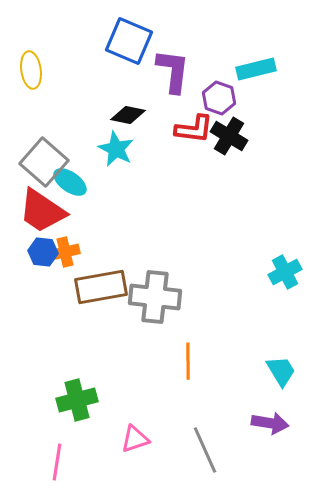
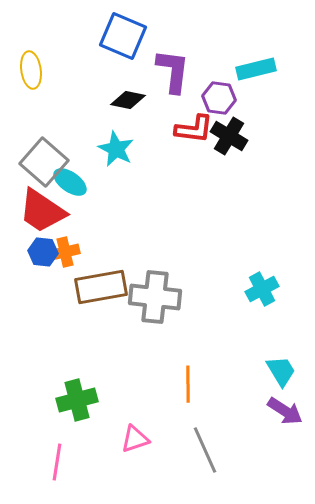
blue square: moved 6 px left, 5 px up
purple hexagon: rotated 12 degrees counterclockwise
black diamond: moved 15 px up
cyan cross: moved 23 px left, 17 px down
orange line: moved 23 px down
purple arrow: moved 15 px right, 12 px up; rotated 24 degrees clockwise
